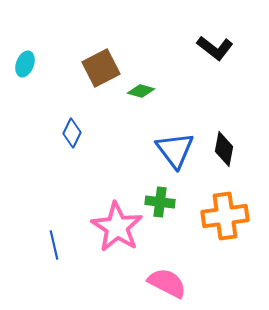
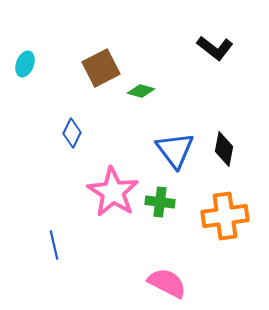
pink star: moved 4 px left, 35 px up
